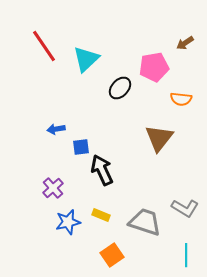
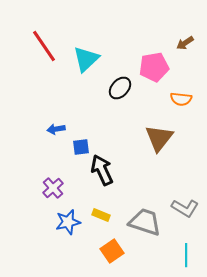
orange square: moved 4 px up
